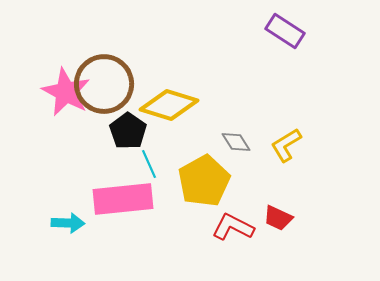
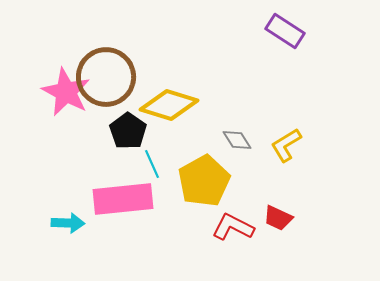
brown circle: moved 2 px right, 7 px up
gray diamond: moved 1 px right, 2 px up
cyan line: moved 3 px right
